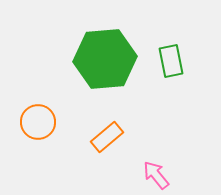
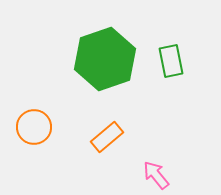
green hexagon: rotated 14 degrees counterclockwise
orange circle: moved 4 px left, 5 px down
